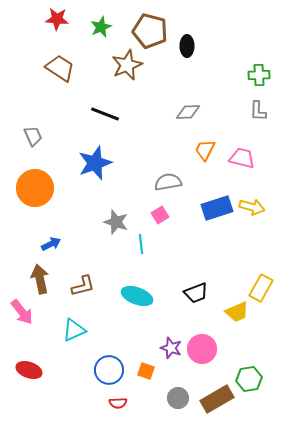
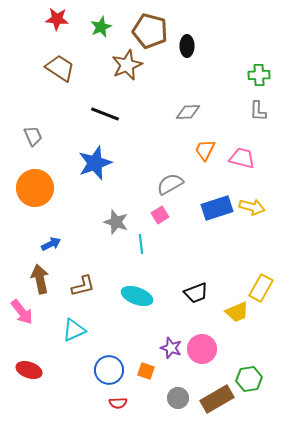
gray semicircle: moved 2 px right, 2 px down; rotated 20 degrees counterclockwise
